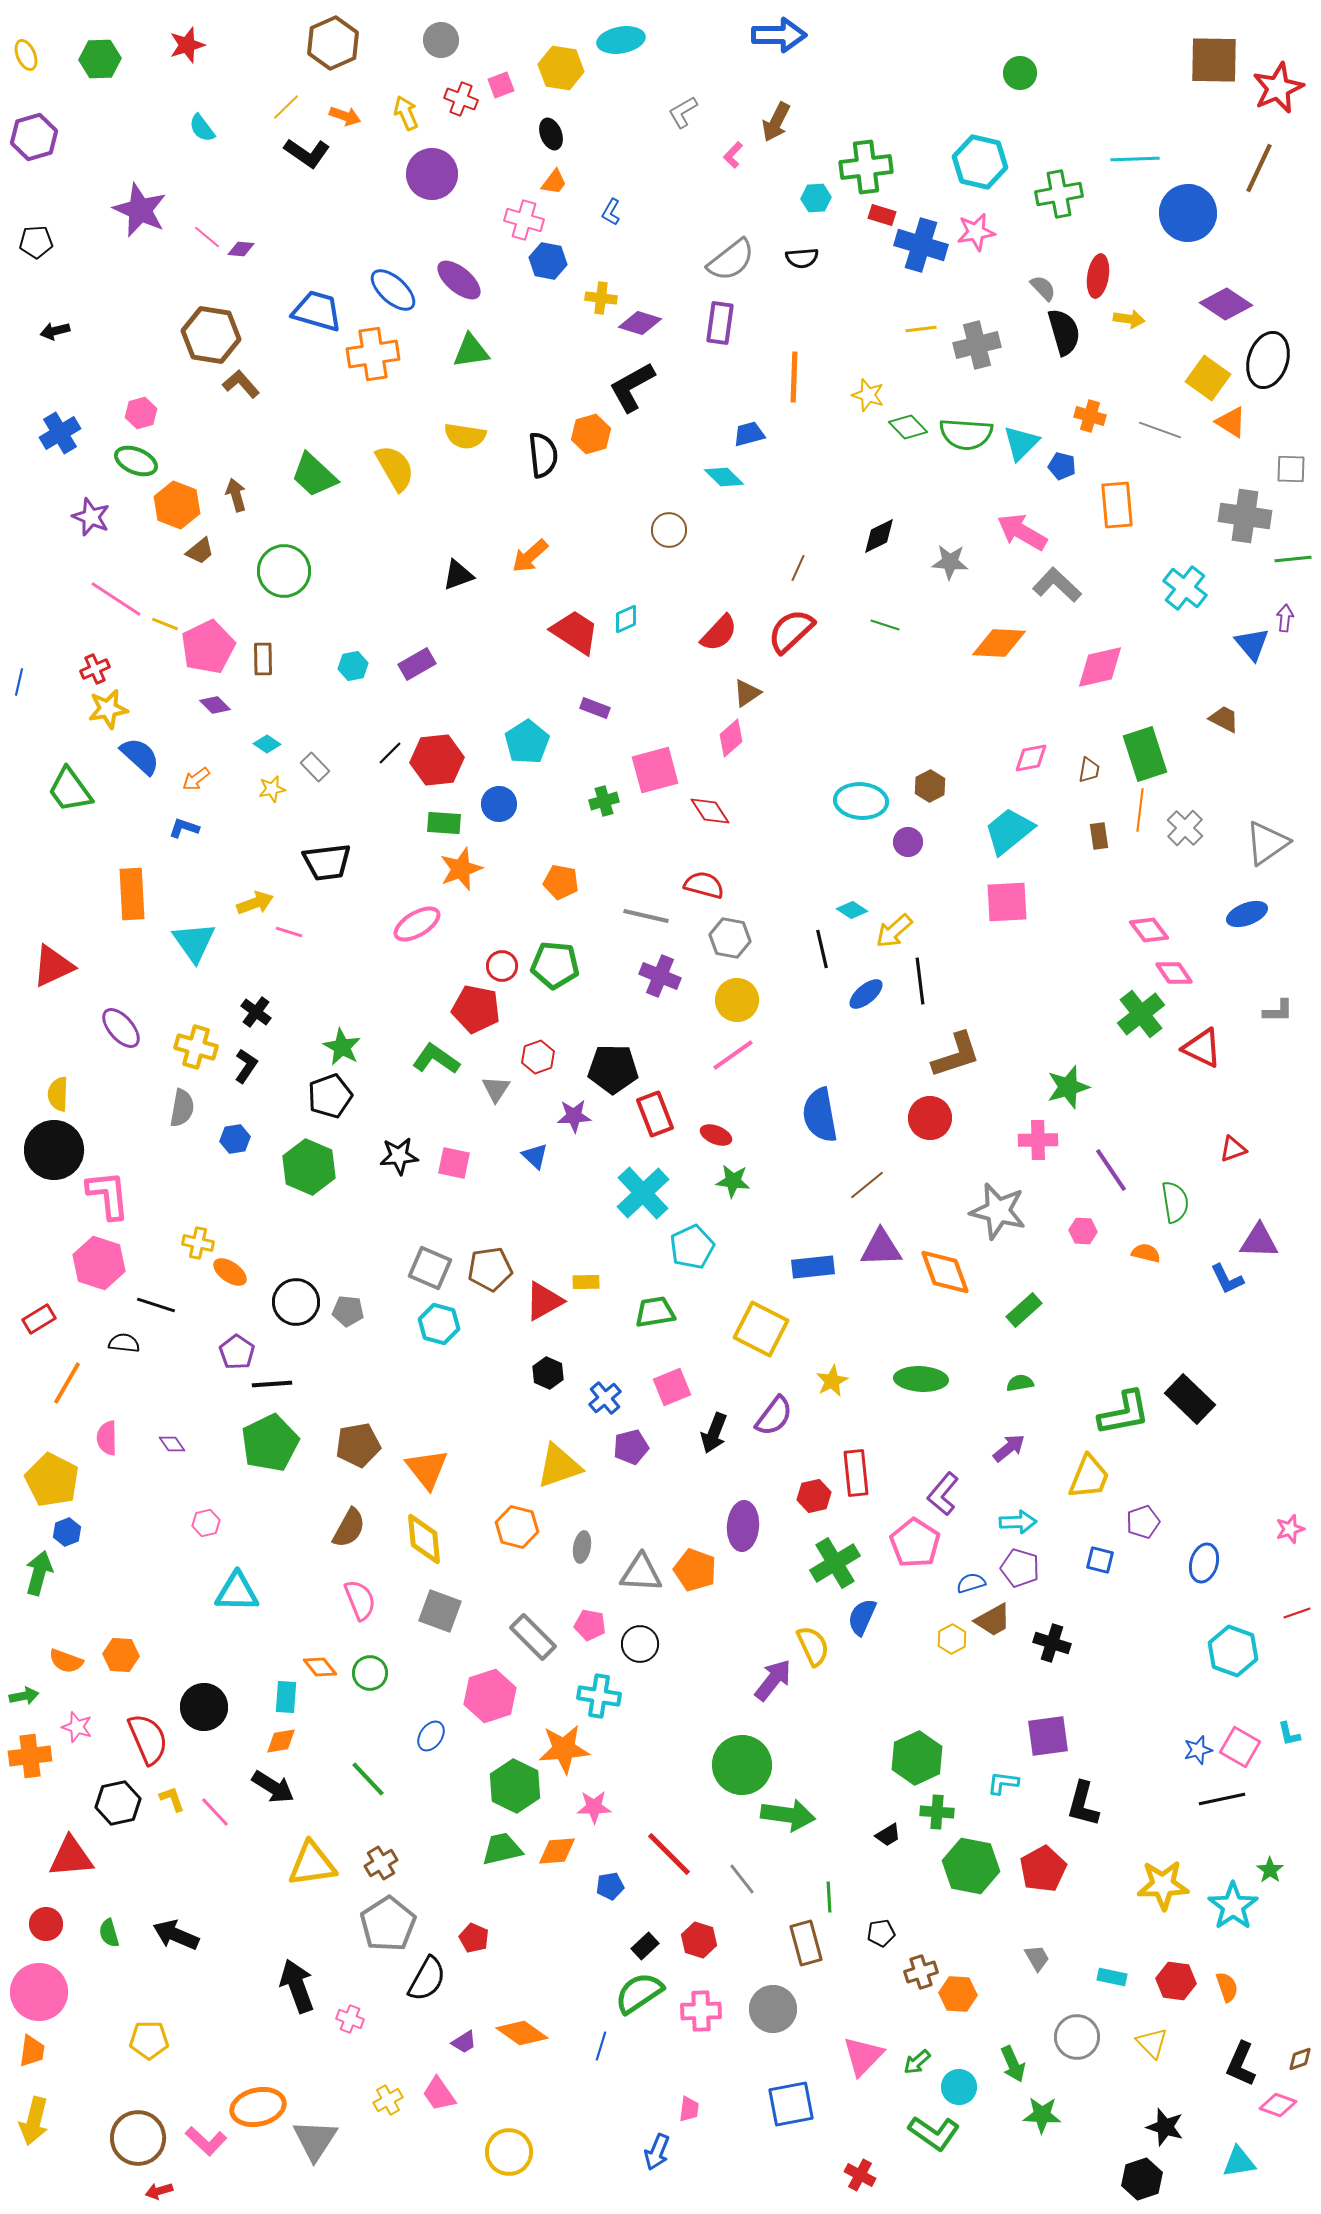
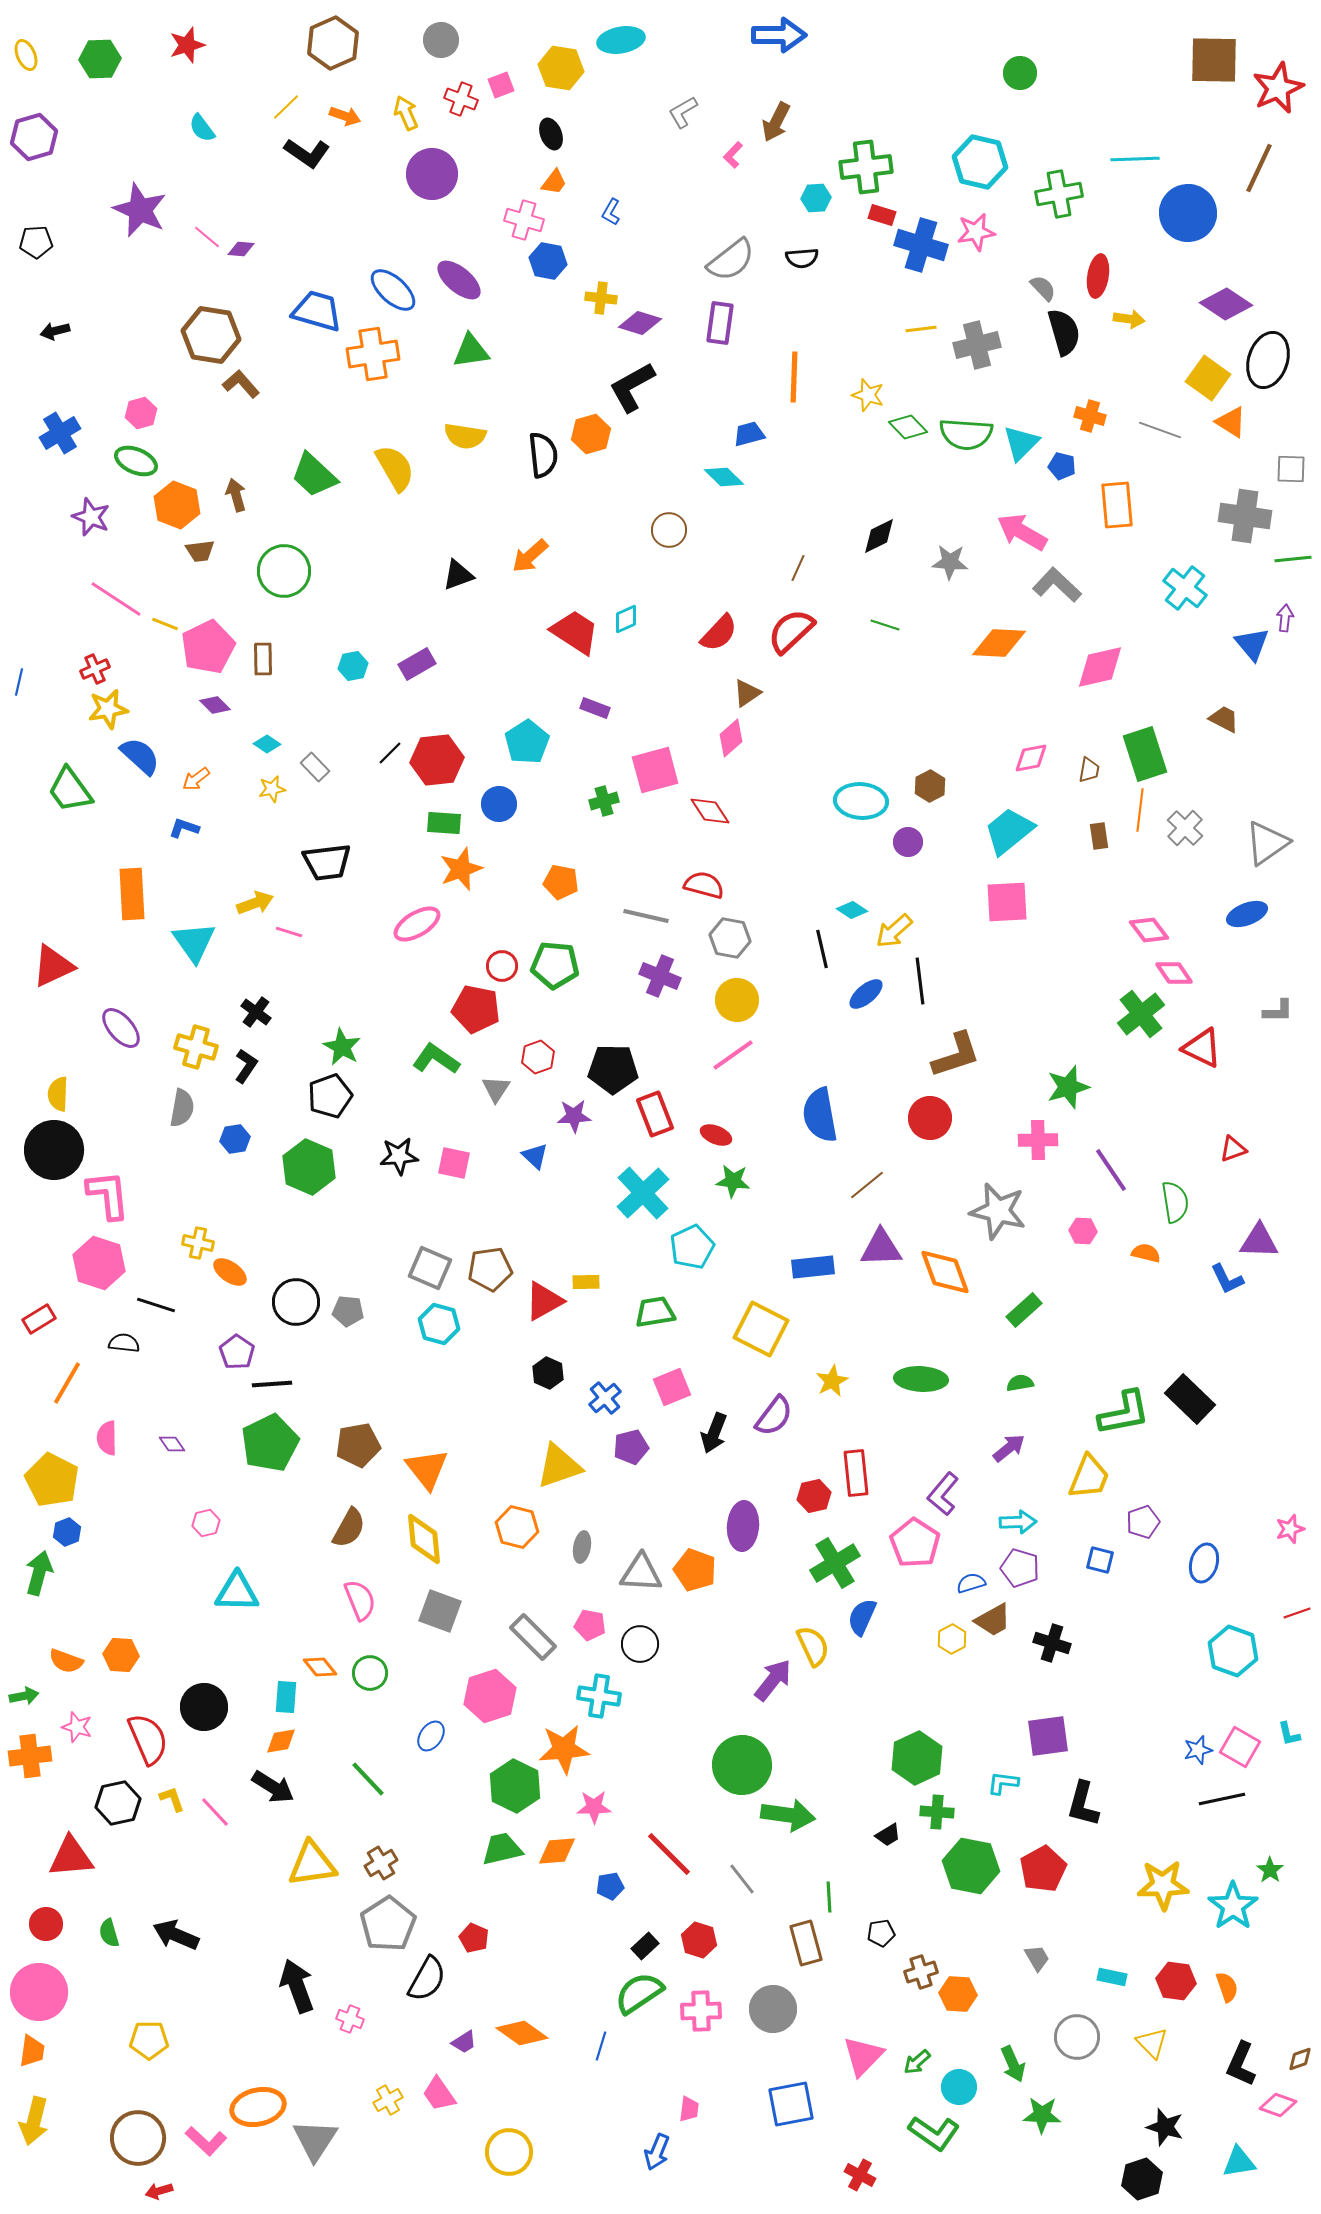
brown trapezoid at (200, 551): rotated 32 degrees clockwise
